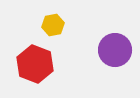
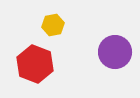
purple circle: moved 2 px down
